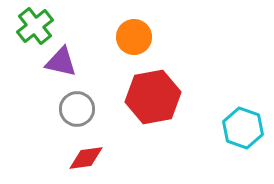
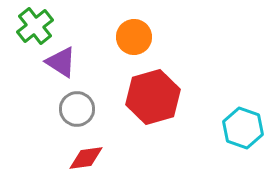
purple triangle: rotated 20 degrees clockwise
red hexagon: rotated 6 degrees counterclockwise
